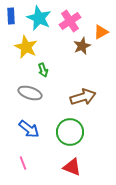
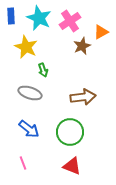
brown arrow: rotated 10 degrees clockwise
red triangle: moved 1 px up
